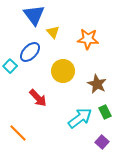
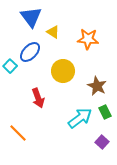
blue triangle: moved 3 px left, 2 px down
yellow triangle: rotated 16 degrees counterclockwise
brown star: moved 2 px down
red arrow: rotated 24 degrees clockwise
